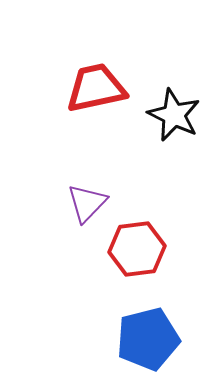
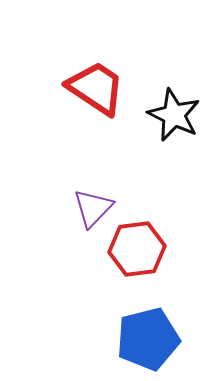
red trapezoid: rotated 46 degrees clockwise
purple triangle: moved 6 px right, 5 px down
